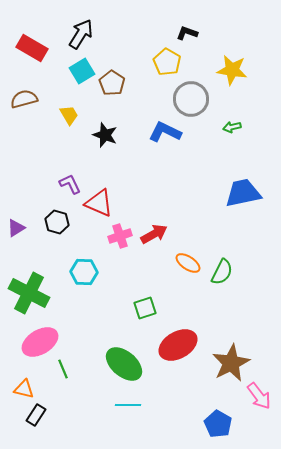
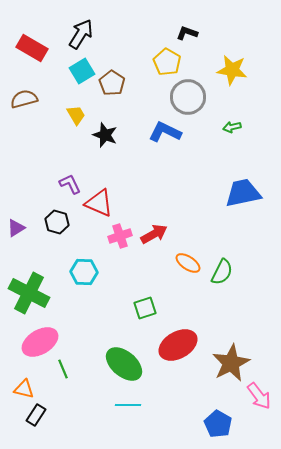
gray circle: moved 3 px left, 2 px up
yellow trapezoid: moved 7 px right
